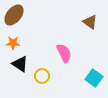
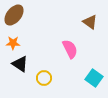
pink semicircle: moved 6 px right, 4 px up
yellow circle: moved 2 px right, 2 px down
